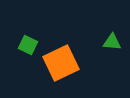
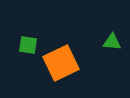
green square: rotated 18 degrees counterclockwise
